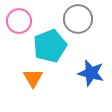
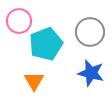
gray circle: moved 12 px right, 13 px down
cyan pentagon: moved 4 px left, 2 px up
orange triangle: moved 1 px right, 3 px down
